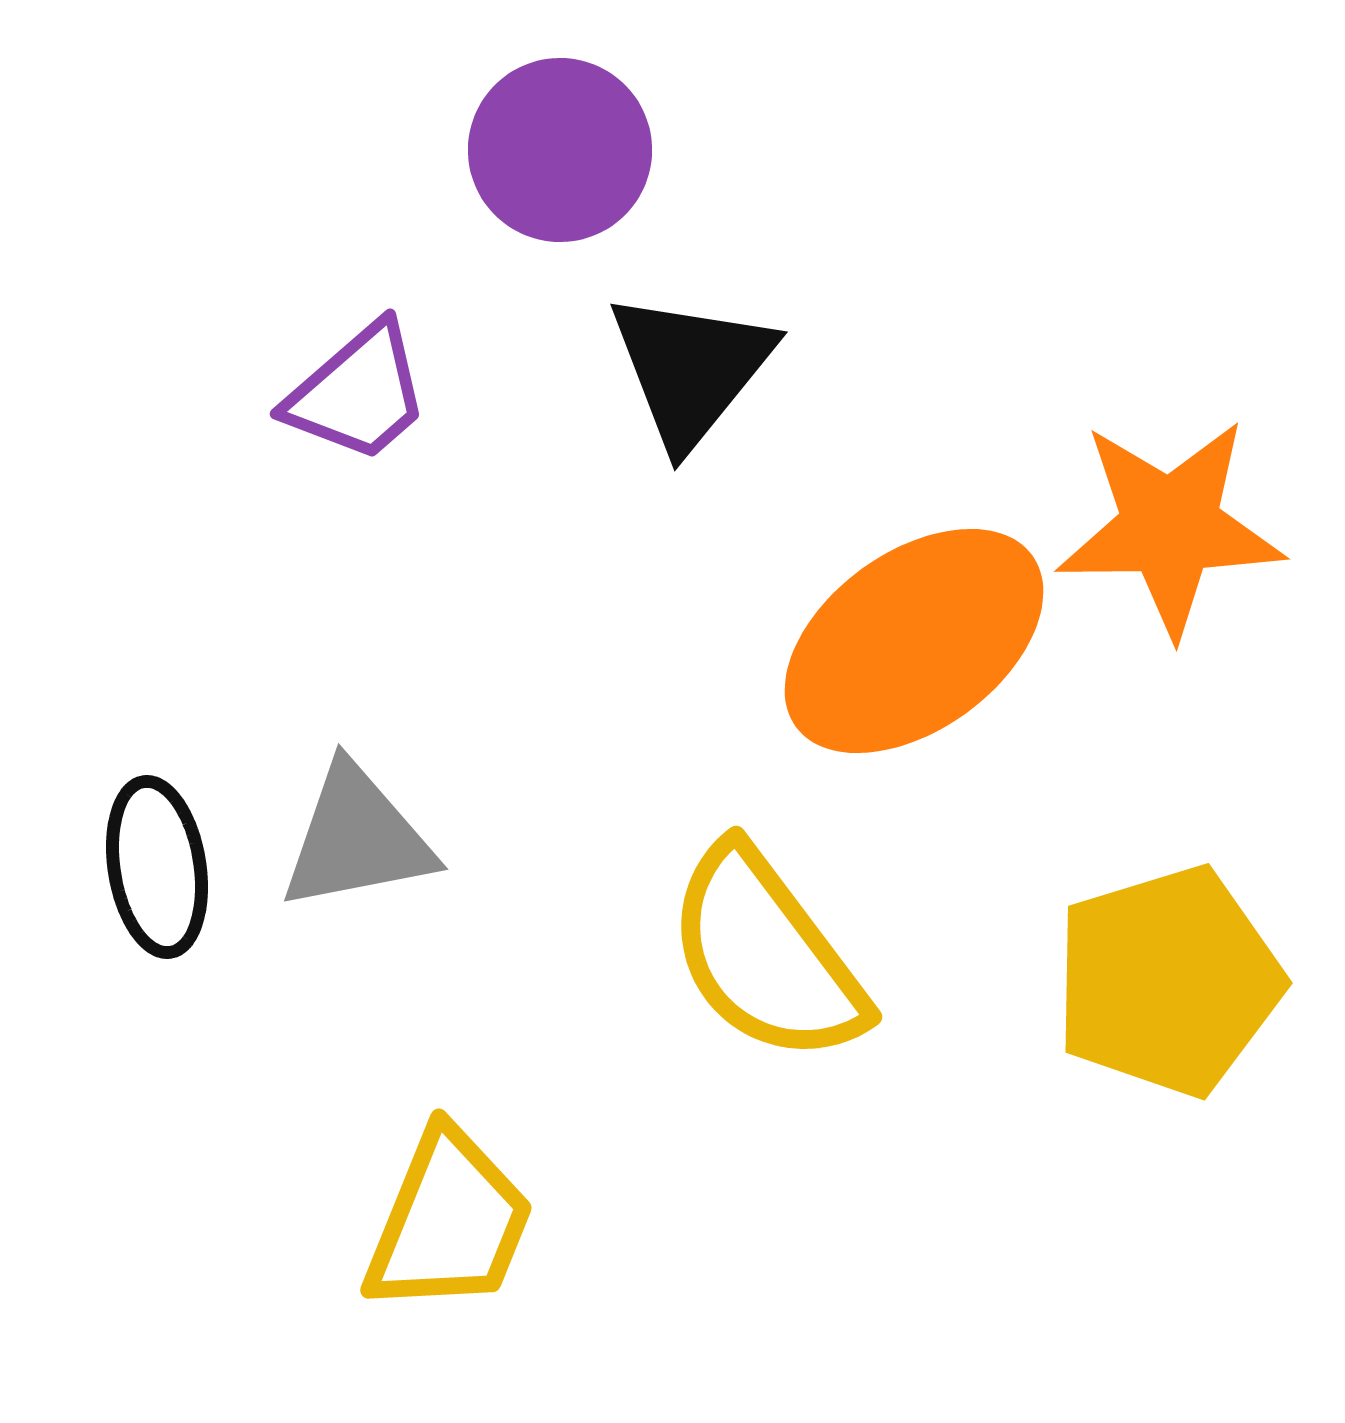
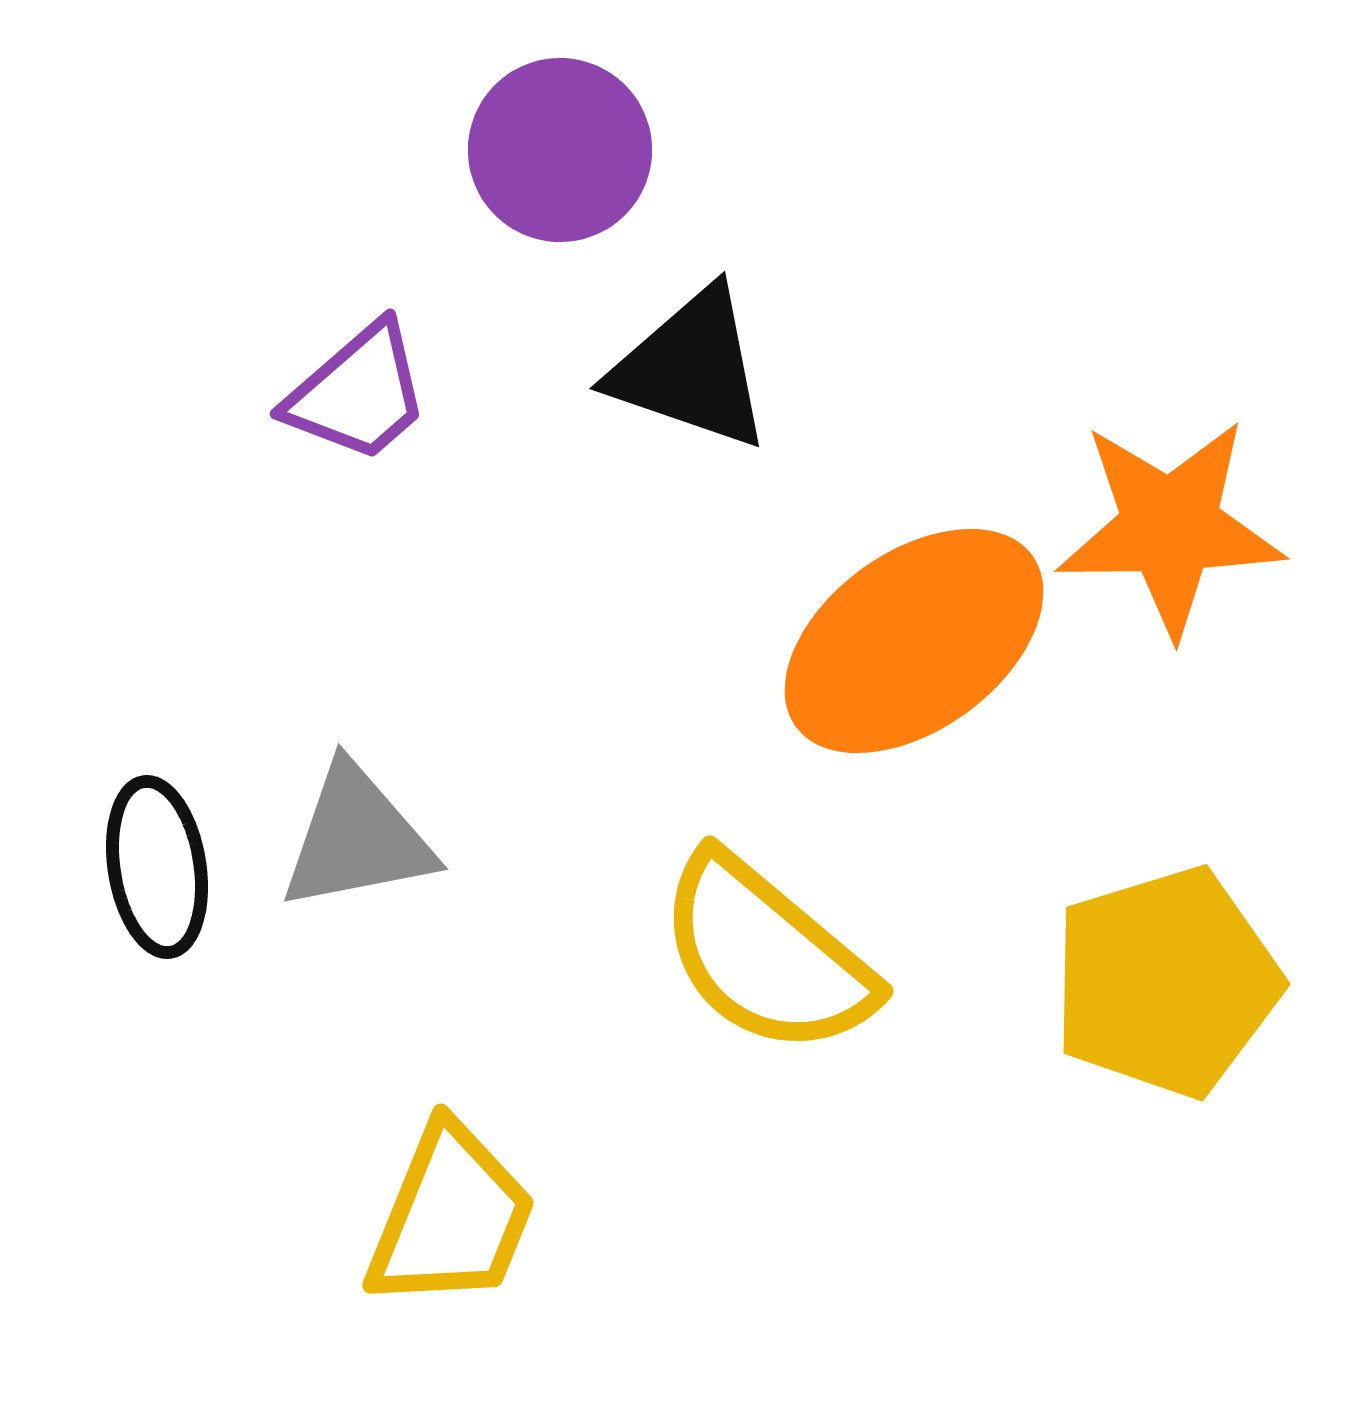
black triangle: rotated 50 degrees counterclockwise
yellow semicircle: rotated 13 degrees counterclockwise
yellow pentagon: moved 2 px left, 1 px down
yellow trapezoid: moved 2 px right, 5 px up
